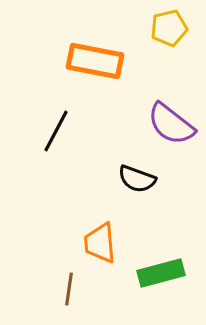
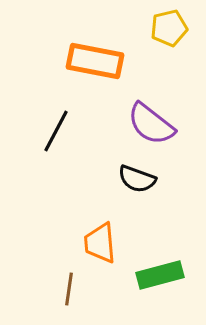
purple semicircle: moved 20 px left
green rectangle: moved 1 px left, 2 px down
